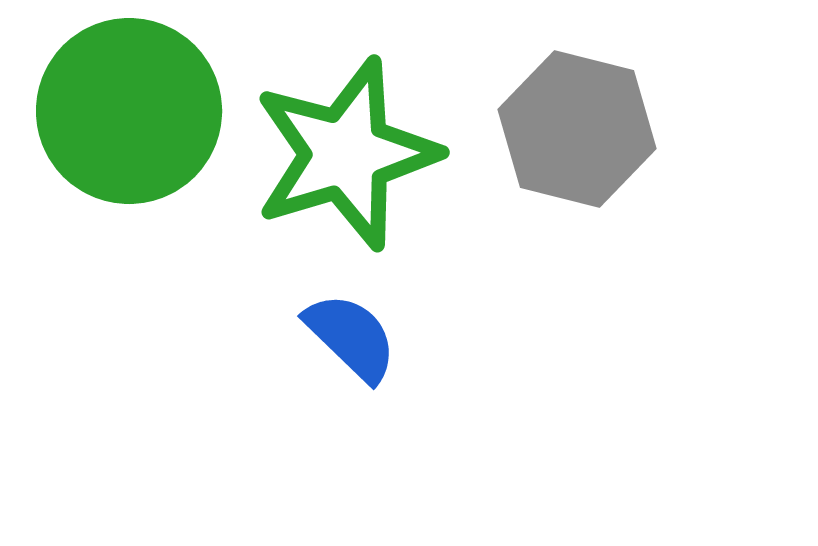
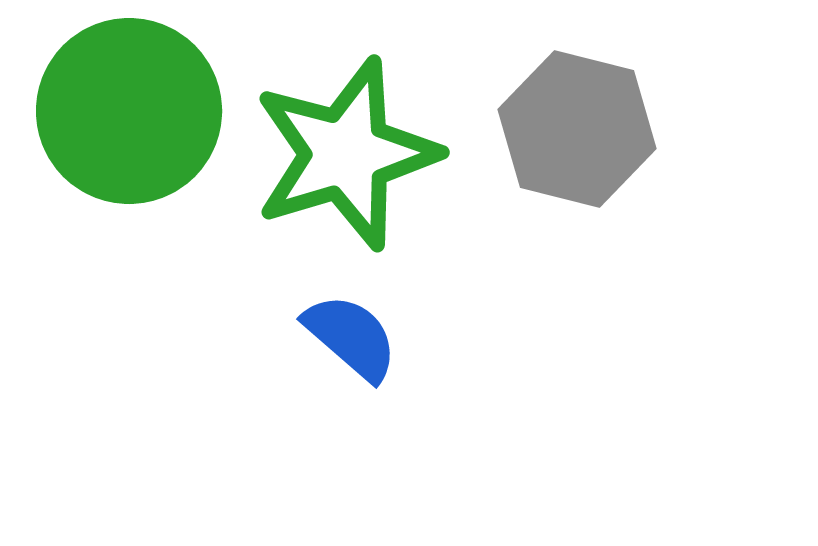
blue semicircle: rotated 3 degrees counterclockwise
